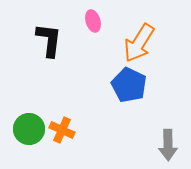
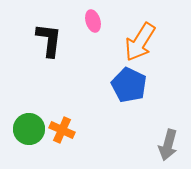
orange arrow: moved 1 px right, 1 px up
gray arrow: rotated 16 degrees clockwise
